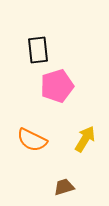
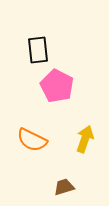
pink pentagon: rotated 28 degrees counterclockwise
yellow arrow: rotated 12 degrees counterclockwise
